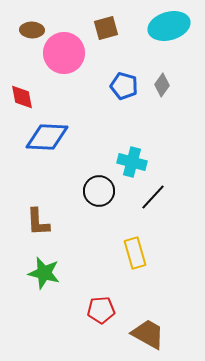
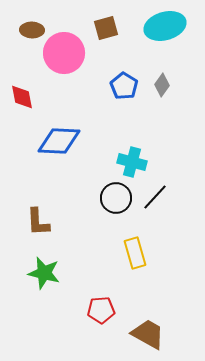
cyan ellipse: moved 4 px left
blue pentagon: rotated 16 degrees clockwise
blue diamond: moved 12 px right, 4 px down
black circle: moved 17 px right, 7 px down
black line: moved 2 px right
